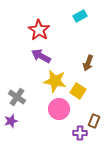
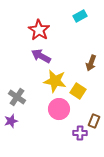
brown arrow: moved 3 px right
